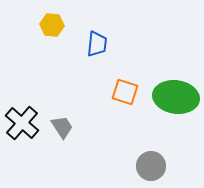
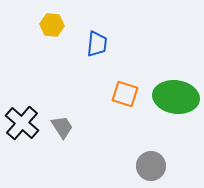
orange square: moved 2 px down
